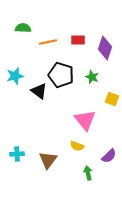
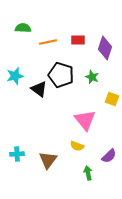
black triangle: moved 2 px up
